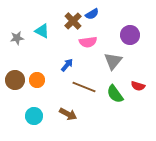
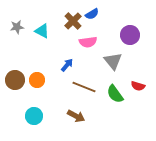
gray star: moved 11 px up
gray triangle: rotated 18 degrees counterclockwise
brown arrow: moved 8 px right, 2 px down
